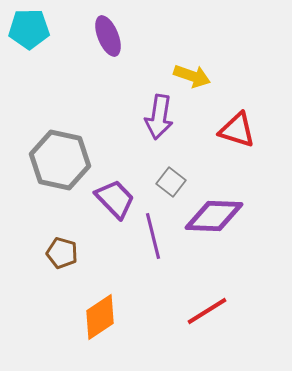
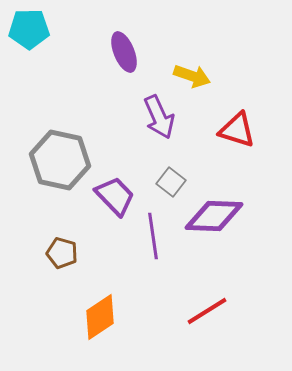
purple ellipse: moved 16 px right, 16 px down
purple arrow: rotated 33 degrees counterclockwise
purple trapezoid: moved 3 px up
purple line: rotated 6 degrees clockwise
